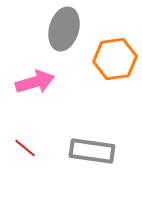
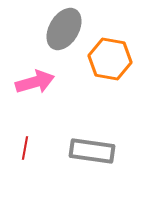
gray ellipse: rotated 15 degrees clockwise
orange hexagon: moved 5 px left; rotated 18 degrees clockwise
red line: rotated 60 degrees clockwise
